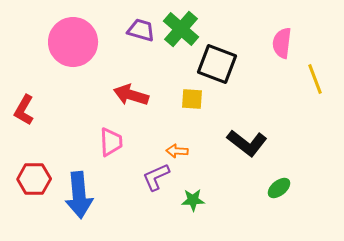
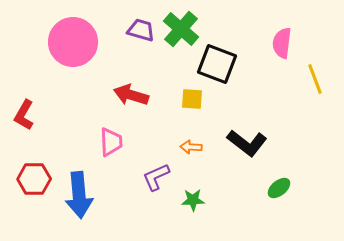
red L-shape: moved 5 px down
orange arrow: moved 14 px right, 4 px up
